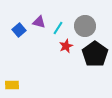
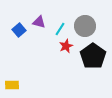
cyan line: moved 2 px right, 1 px down
black pentagon: moved 2 px left, 2 px down
